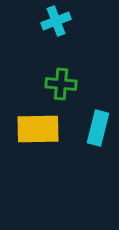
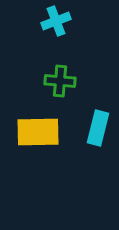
green cross: moved 1 px left, 3 px up
yellow rectangle: moved 3 px down
